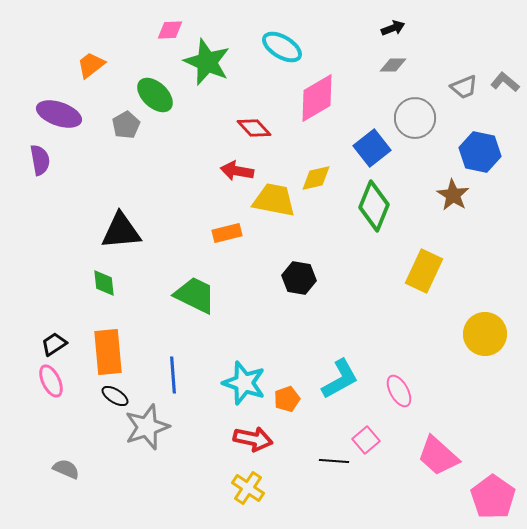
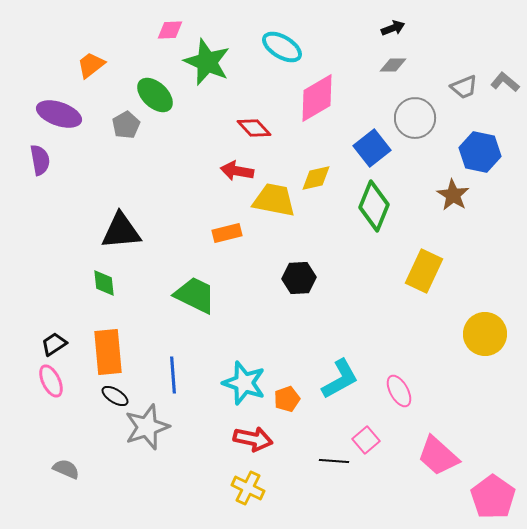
black hexagon at (299, 278): rotated 12 degrees counterclockwise
yellow cross at (248, 488): rotated 8 degrees counterclockwise
